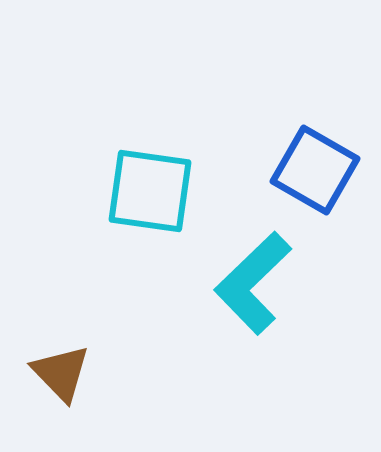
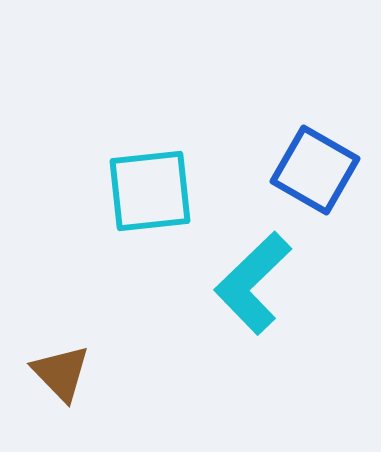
cyan square: rotated 14 degrees counterclockwise
